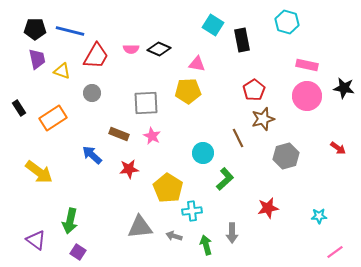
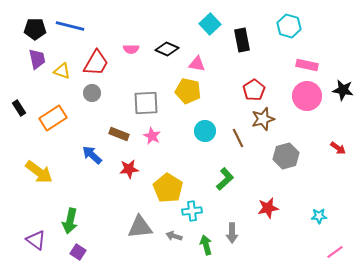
cyan hexagon at (287, 22): moved 2 px right, 4 px down
cyan square at (213, 25): moved 3 px left, 1 px up; rotated 15 degrees clockwise
blue line at (70, 31): moved 5 px up
black diamond at (159, 49): moved 8 px right
red trapezoid at (96, 56): moved 7 px down
black star at (344, 88): moved 1 px left, 2 px down
yellow pentagon at (188, 91): rotated 15 degrees clockwise
cyan circle at (203, 153): moved 2 px right, 22 px up
